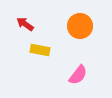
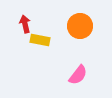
red arrow: rotated 42 degrees clockwise
yellow rectangle: moved 10 px up
